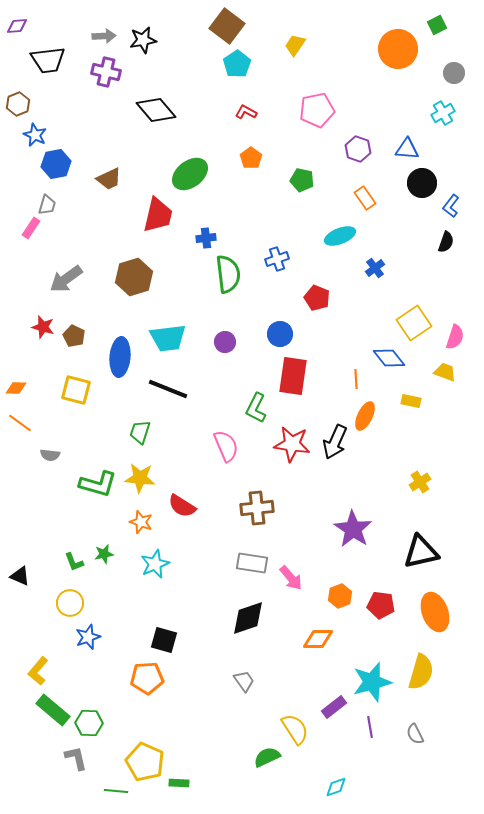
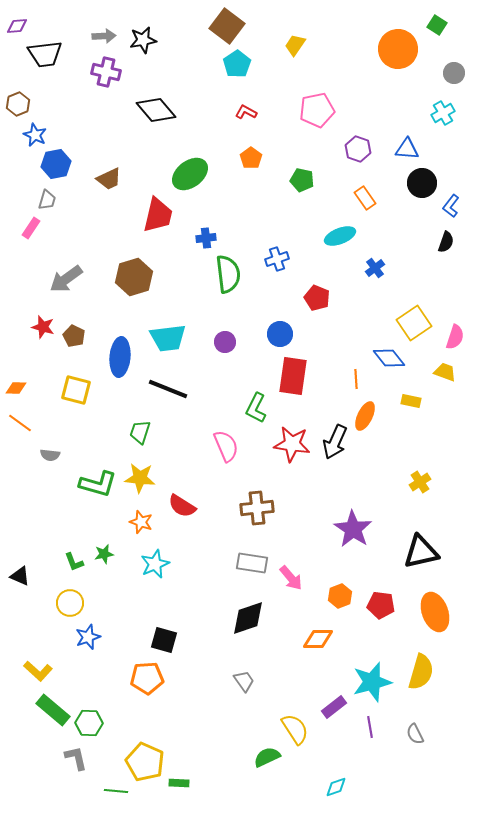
green square at (437, 25): rotated 30 degrees counterclockwise
black trapezoid at (48, 60): moved 3 px left, 6 px up
gray trapezoid at (47, 205): moved 5 px up
yellow L-shape at (38, 671): rotated 88 degrees counterclockwise
